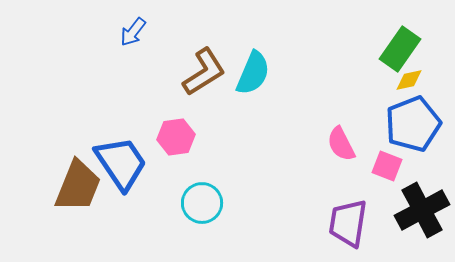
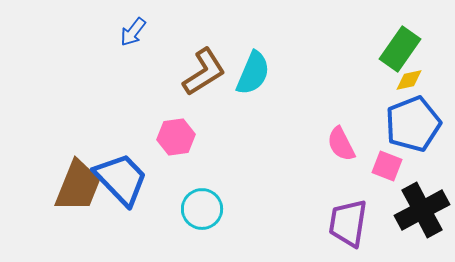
blue trapezoid: moved 16 px down; rotated 10 degrees counterclockwise
cyan circle: moved 6 px down
